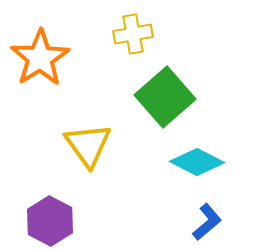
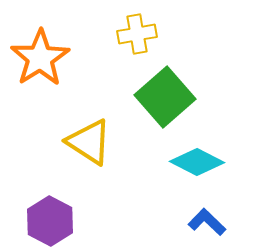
yellow cross: moved 4 px right
yellow triangle: moved 1 px right, 3 px up; rotated 21 degrees counterclockwise
blue L-shape: rotated 96 degrees counterclockwise
